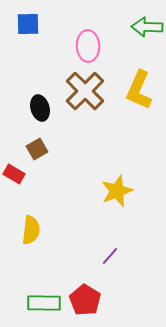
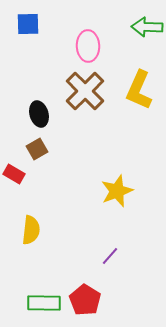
black ellipse: moved 1 px left, 6 px down
